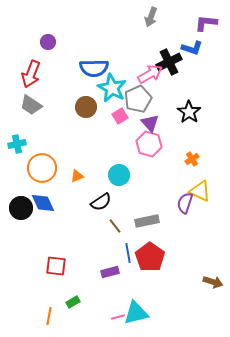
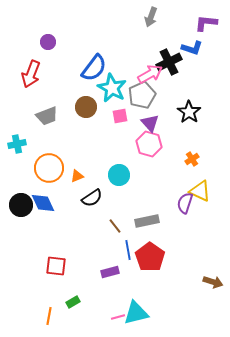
blue semicircle: rotated 52 degrees counterclockwise
gray pentagon: moved 4 px right, 4 px up
gray trapezoid: moved 16 px right, 11 px down; rotated 55 degrees counterclockwise
pink square: rotated 21 degrees clockwise
orange circle: moved 7 px right
black semicircle: moved 9 px left, 4 px up
black circle: moved 3 px up
blue line: moved 3 px up
